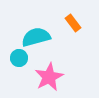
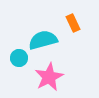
orange rectangle: rotated 12 degrees clockwise
cyan semicircle: moved 7 px right, 3 px down
